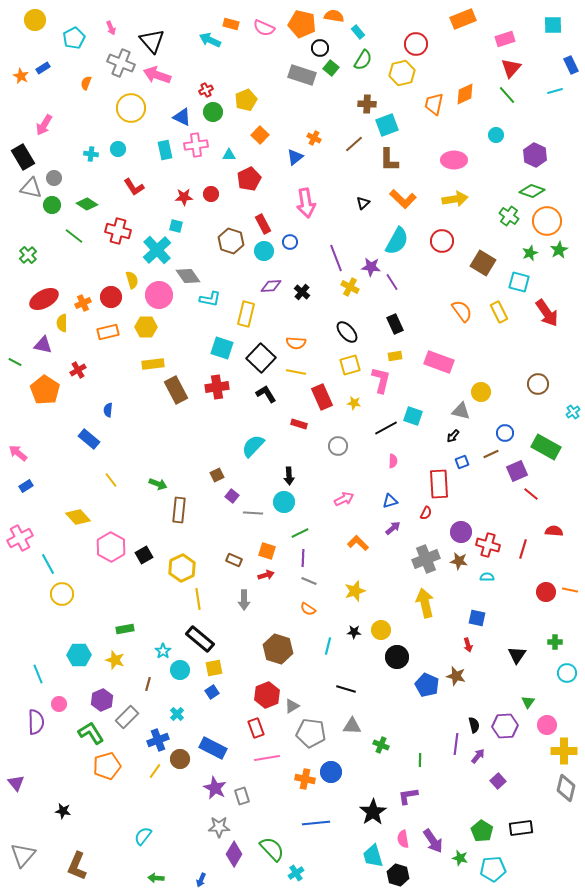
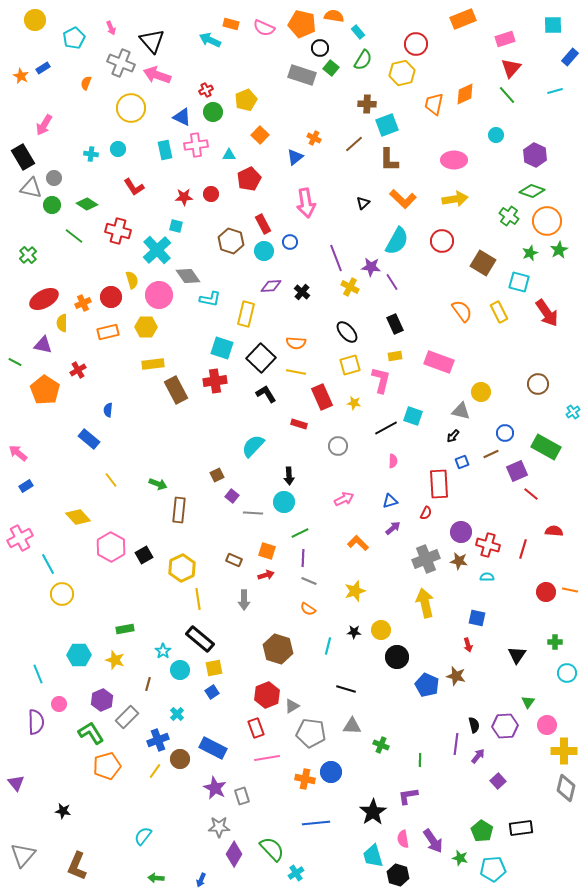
blue rectangle at (571, 65): moved 1 px left, 8 px up; rotated 66 degrees clockwise
red cross at (217, 387): moved 2 px left, 6 px up
